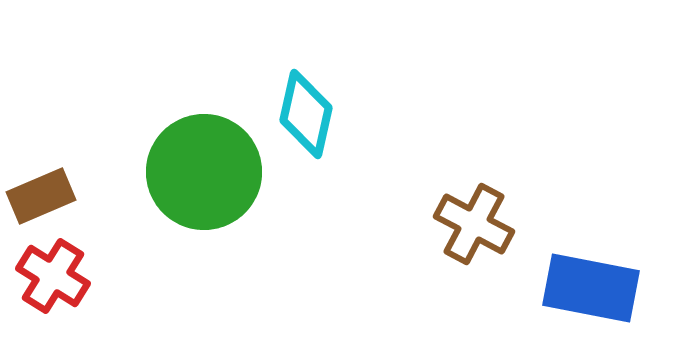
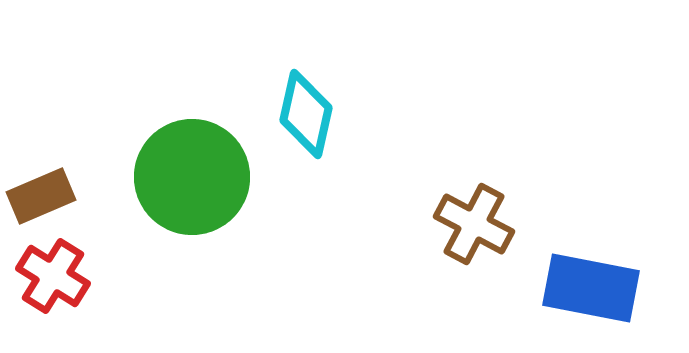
green circle: moved 12 px left, 5 px down
